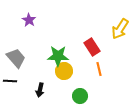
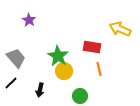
yellow arrow: rotated 80 degrees clockwise
red rectangle: rotated 48 degrees counterclockwise
green star: rotated 30 degrees clockwise
black line: moved 1 px right, 2 px down; rotated 48 degrees counterclockwise
